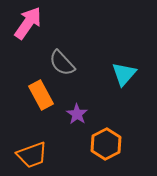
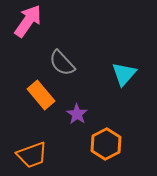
pink arrow: moved 2 px up
orange rectangle: rotated 12 degrees counterclockwise
